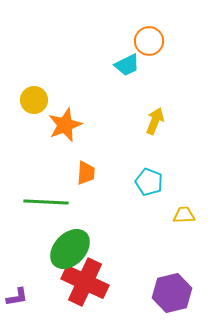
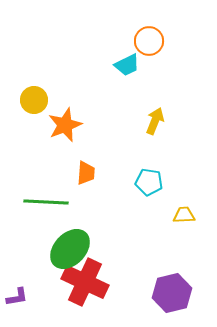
cyan pentagon: rotated 12 degrees counterclockwise
